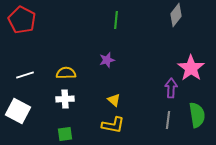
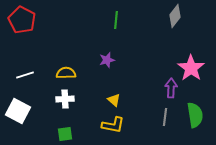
gray diamond: moved 1 px left, 1 px down
green semicircle: moved 2 px left
gray line: moved 3 px left, 3 px up
